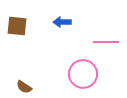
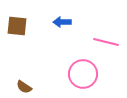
pink line: rotated 15 degrees clockwise
